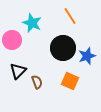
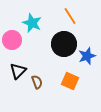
black circle: moved 1 px right, 4 px up
